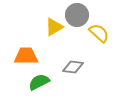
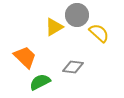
orange trapezoid: moved 1 px left, 1 px down; rotated 45 degrees clockwise
green semicircle: moved 1 px right
